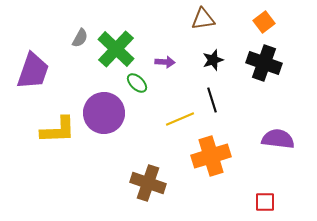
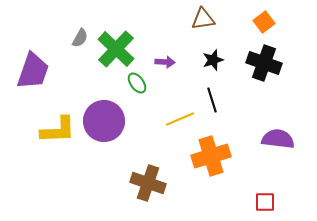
green ellipse: rotated 10 degrees clockwise
purple circle: moved 8 px down
